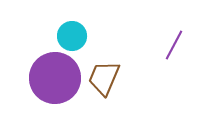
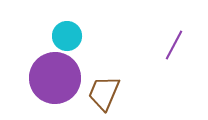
cyan circle: moved 5 px left
brown trapezoid: moved 15 px down
